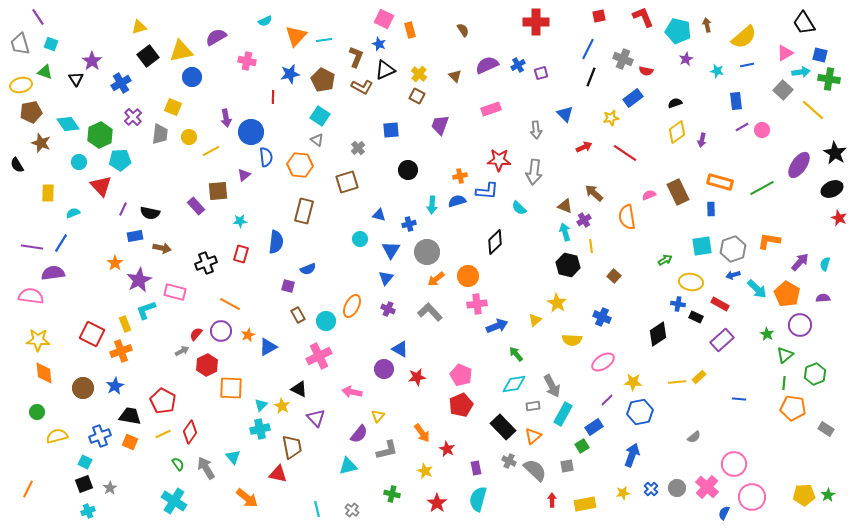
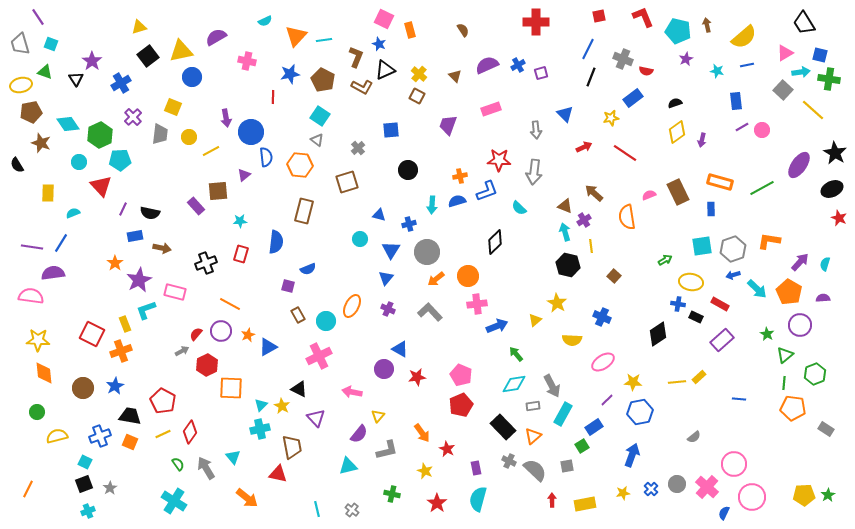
purple trapezoid at (440, 125): moved 8 px right
blue L-shape at (487, 191): rotated 25 degrees counterclockwise
orange pentagon at (787, 294): moved 2 px right, 2 px up
gray circle at (677, 488): moved 4 px up
